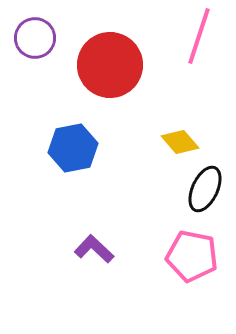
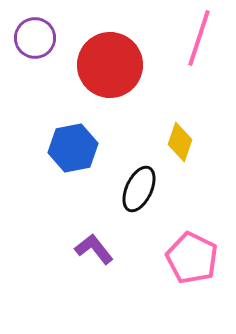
pink line: moved 2 px down
yellow diamond: rotated 60 degrees clockwise
black ellipse: moved 66 px left
purple L-shape: rotated 9 degrees clockwise
pink pentagon: moved 2 px down; rotated 15 degrees clockwise
